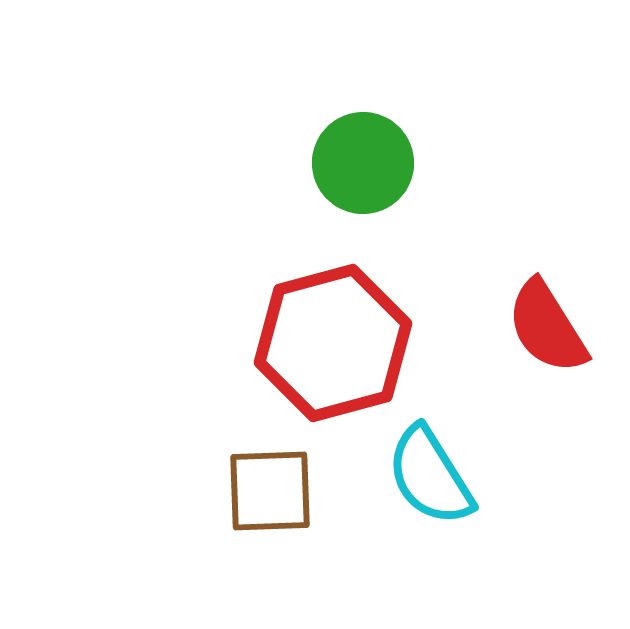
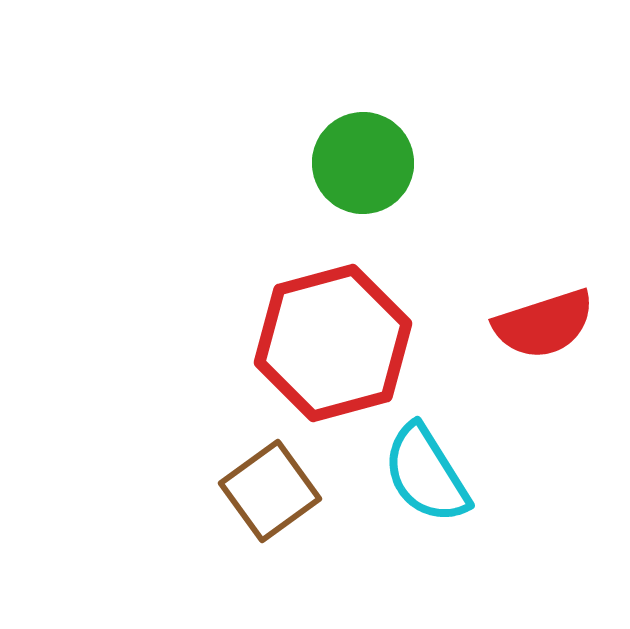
red semicircle: moved 3 px left, 3 px up; rotated 76 degrees counterclockwise
cyan semicircle: moved 4 px left, 2 px up
brown square: rotated 34 degrees counterclockwise
